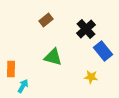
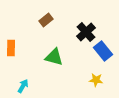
black cross: moved 3 px down
green triangle: moved 1 px right
orange rectangle: moved 21 px up
yellow star: moved 5 px right, 3 px down
